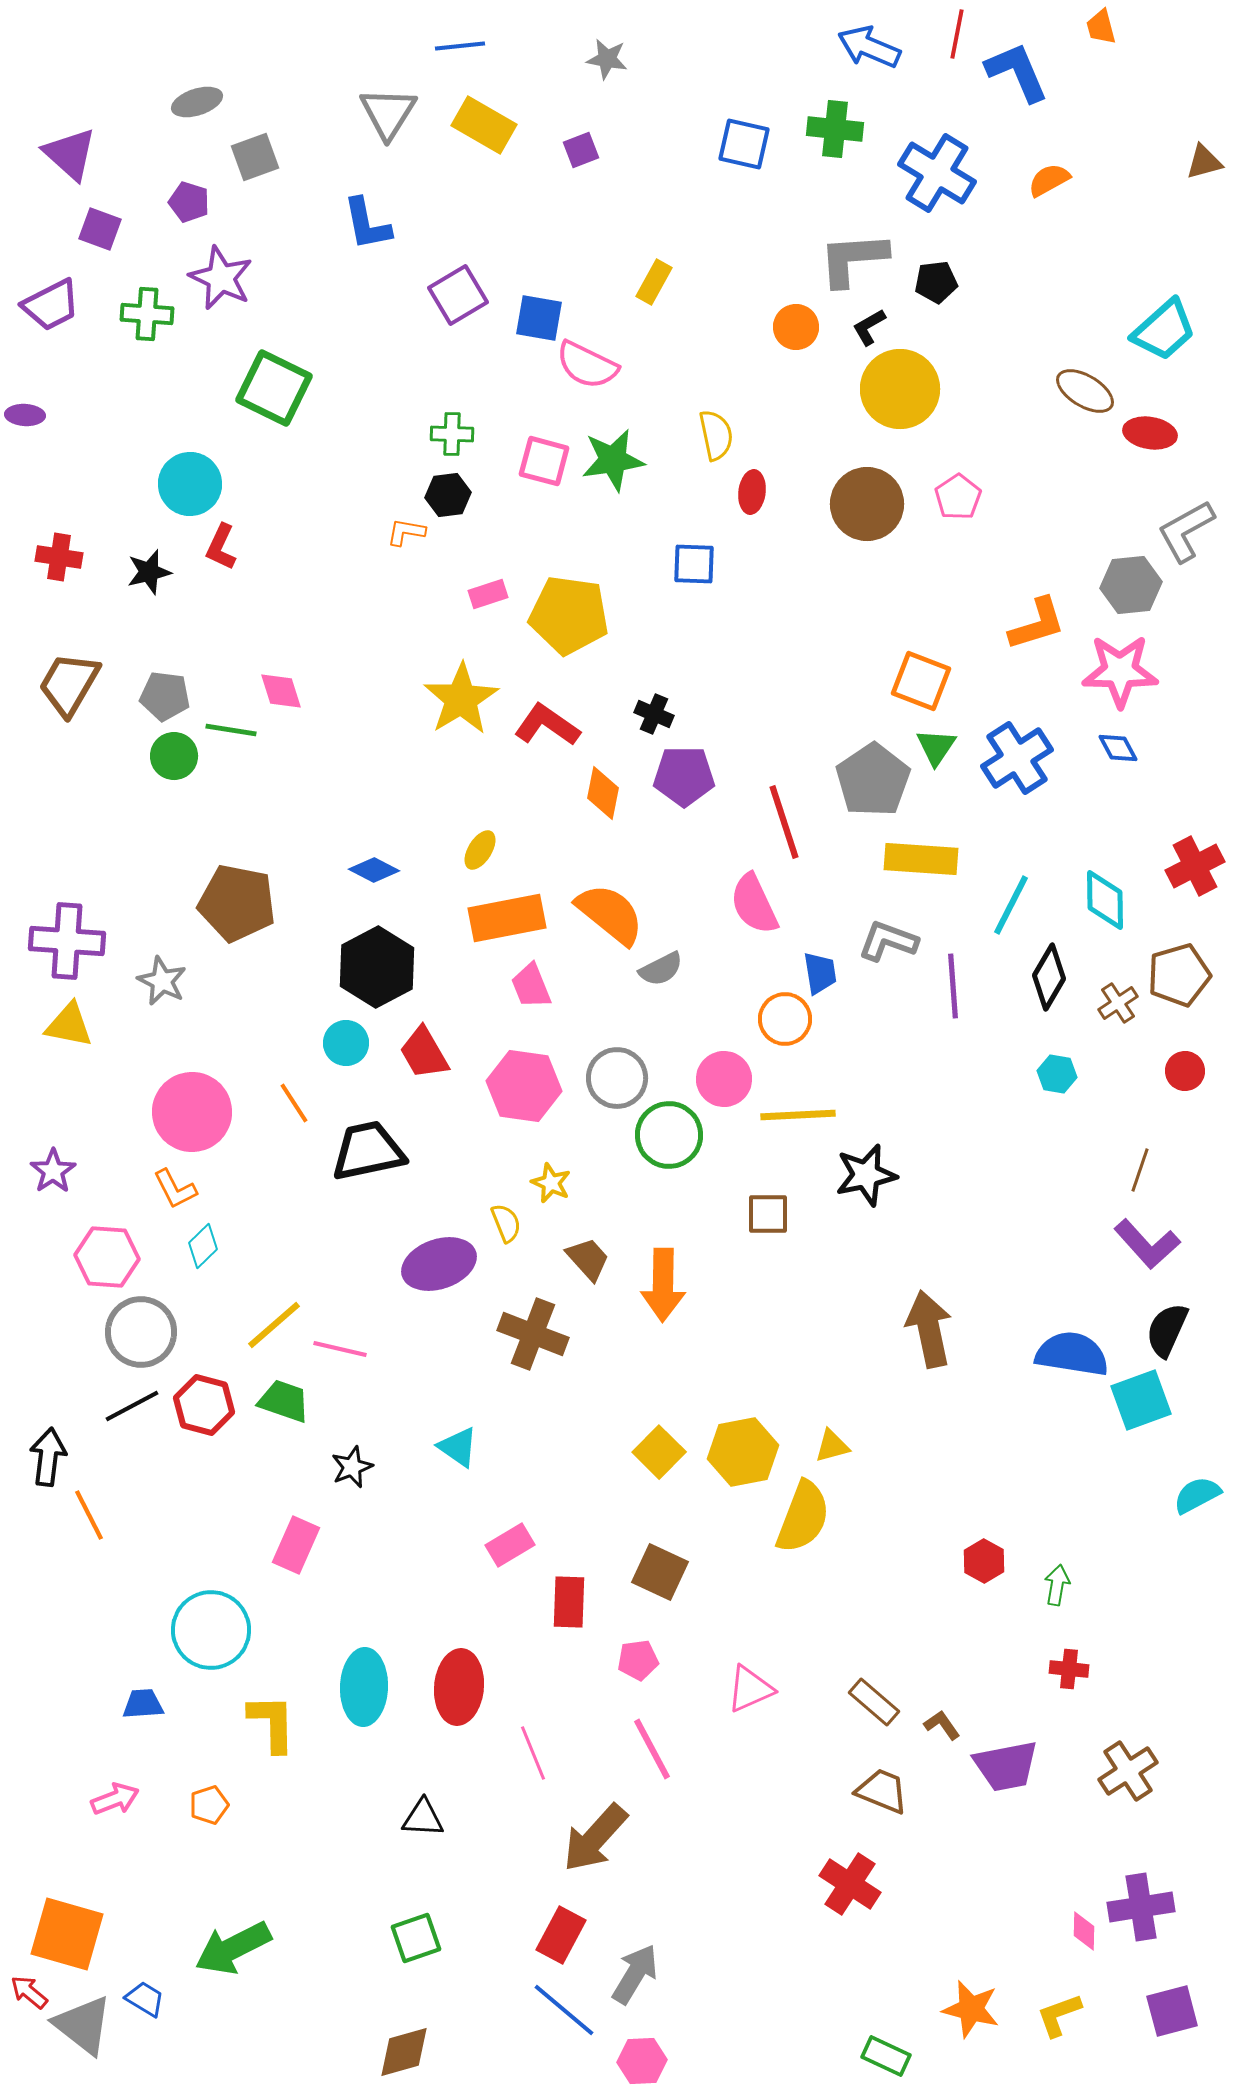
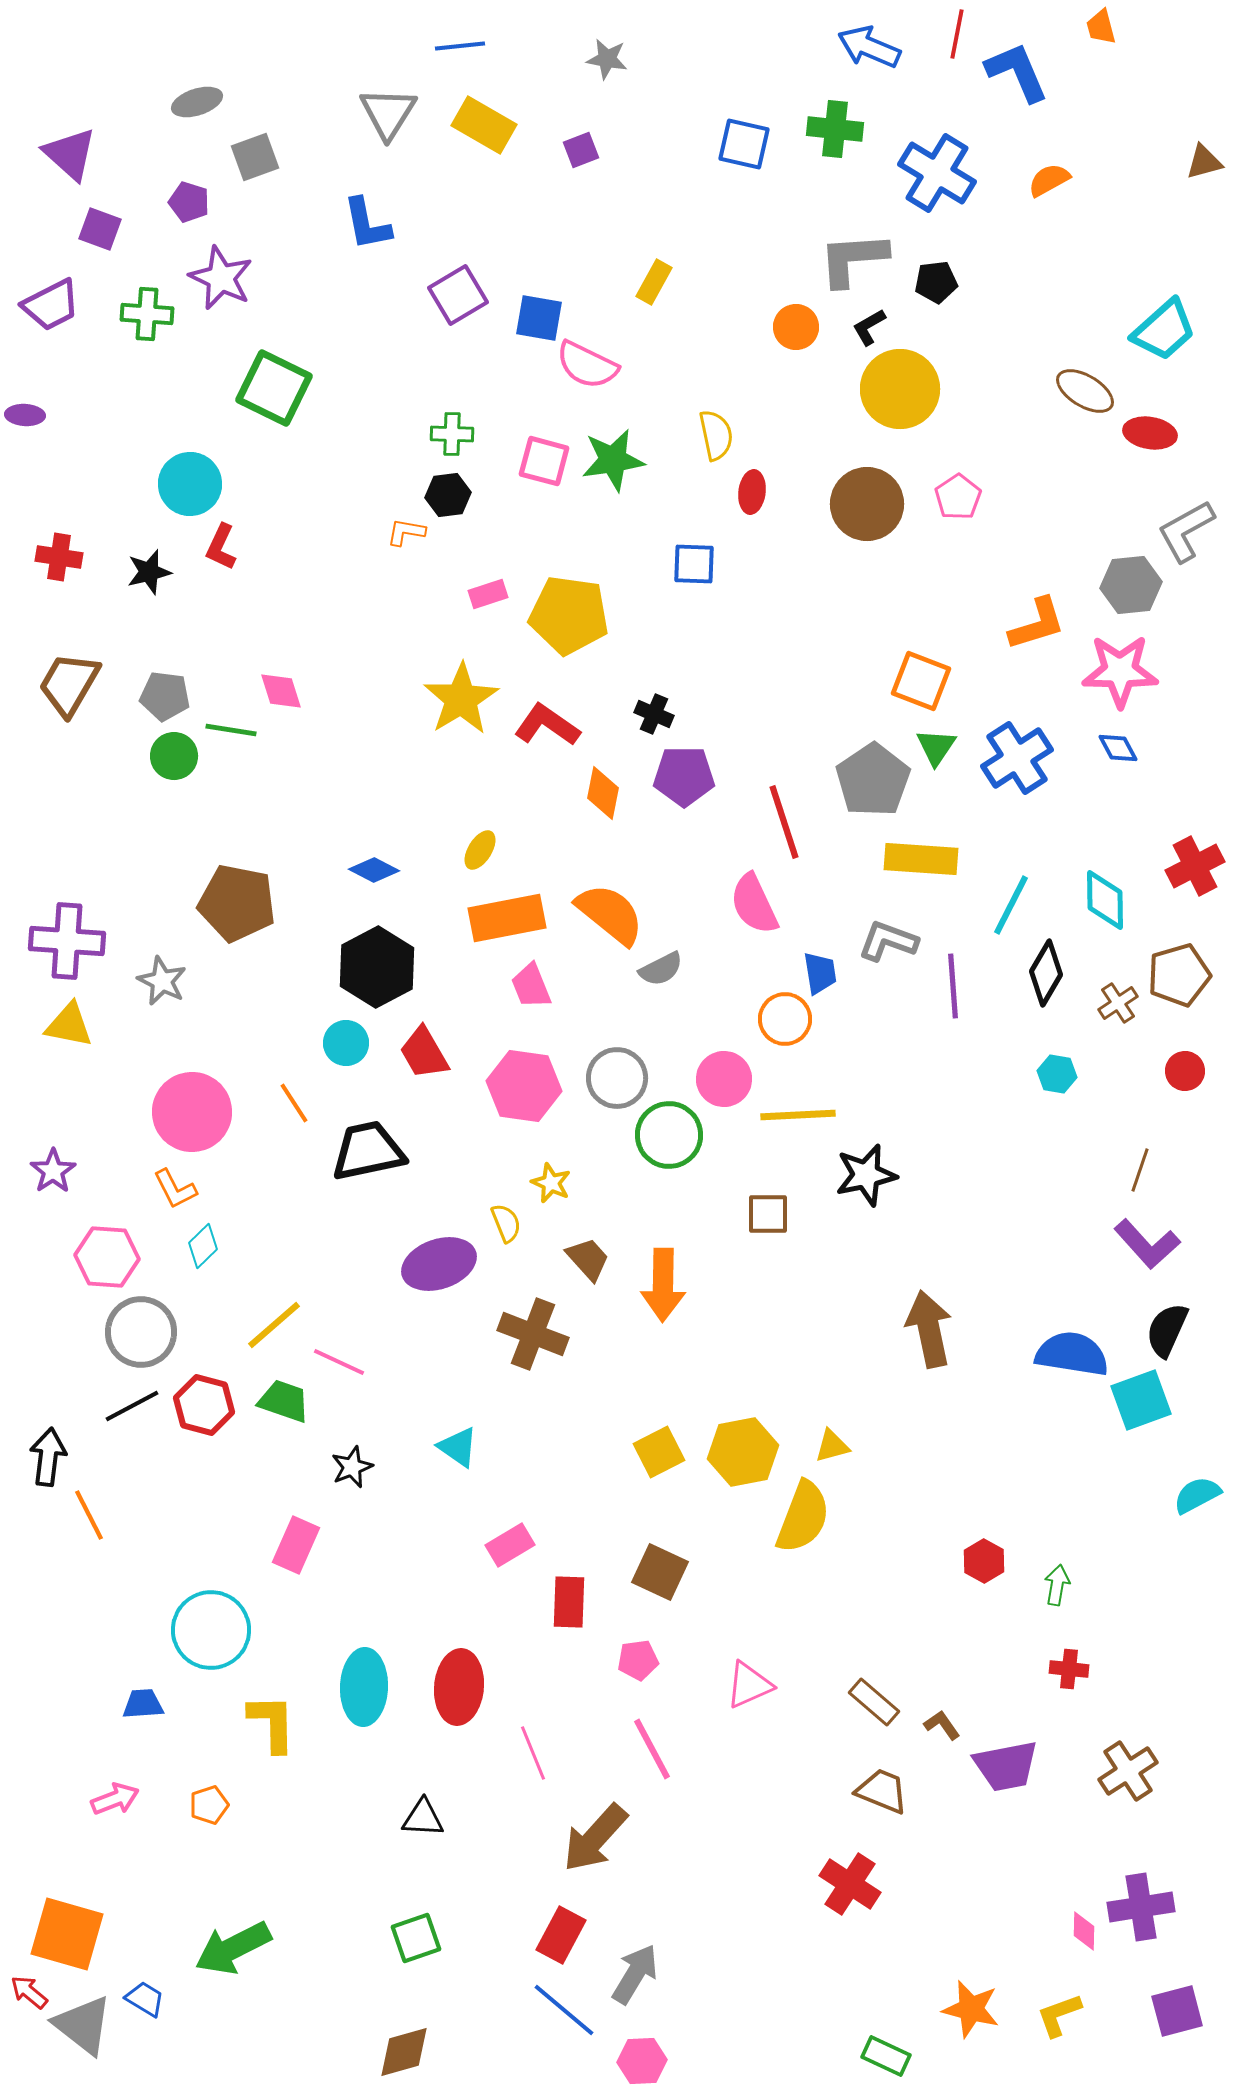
black diamond at (1049, 977): moved 3 px left, 4 px up
pink line at (340, 1349): moved 1 px left, 13 px down; rotated 12 degrees clockwise
yellow square at (659, 1452): rotated 18 degrees clockwise
pink triangle at (750, 1689): moved 1 px left, 4 px up
purple square at (1172, 2011): moved 5 px right
